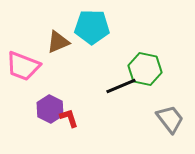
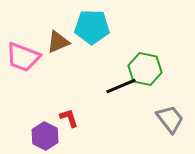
pink trapezoid: moved 9 px up
purple hexagon: moved 5 px left, 27 px down
